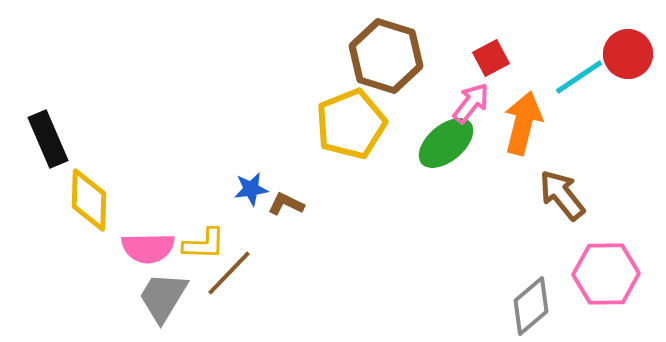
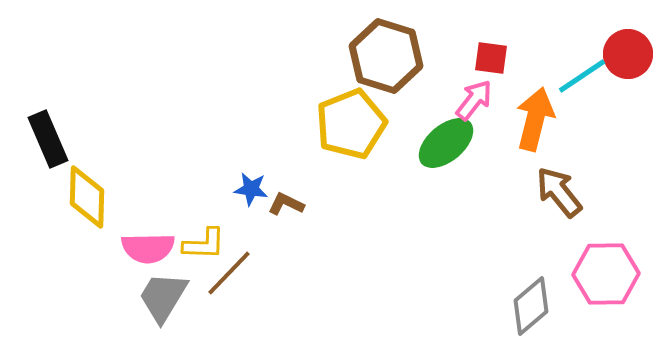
red square: rotated 36 degrees clockwise
cyan line: moved 3 px right, 1 px up
pink arrow: moved 3 px right, 3 px up
orange arrow: moved 12 px right, 4 px up
blue star: rotated 16 degrees clockwise
brown arrow: moved 3 px left, 3 px up
yellow diamond: moved 2 px left, 3 px up
